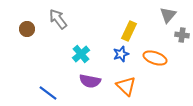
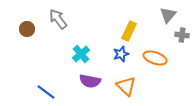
blue line: moved 2 px left, 1 px up
